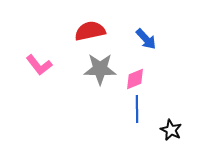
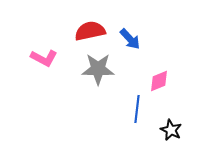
blue arrow: moved 16 px left
pink L-shape: moved 5 px right, 7 px up; rotated 24 degrees counterclockwise
gray star: moved 2 px left
pink diamond: moved 24 px right, 2 px down
blue line: rotated 8 degrees clockwise
